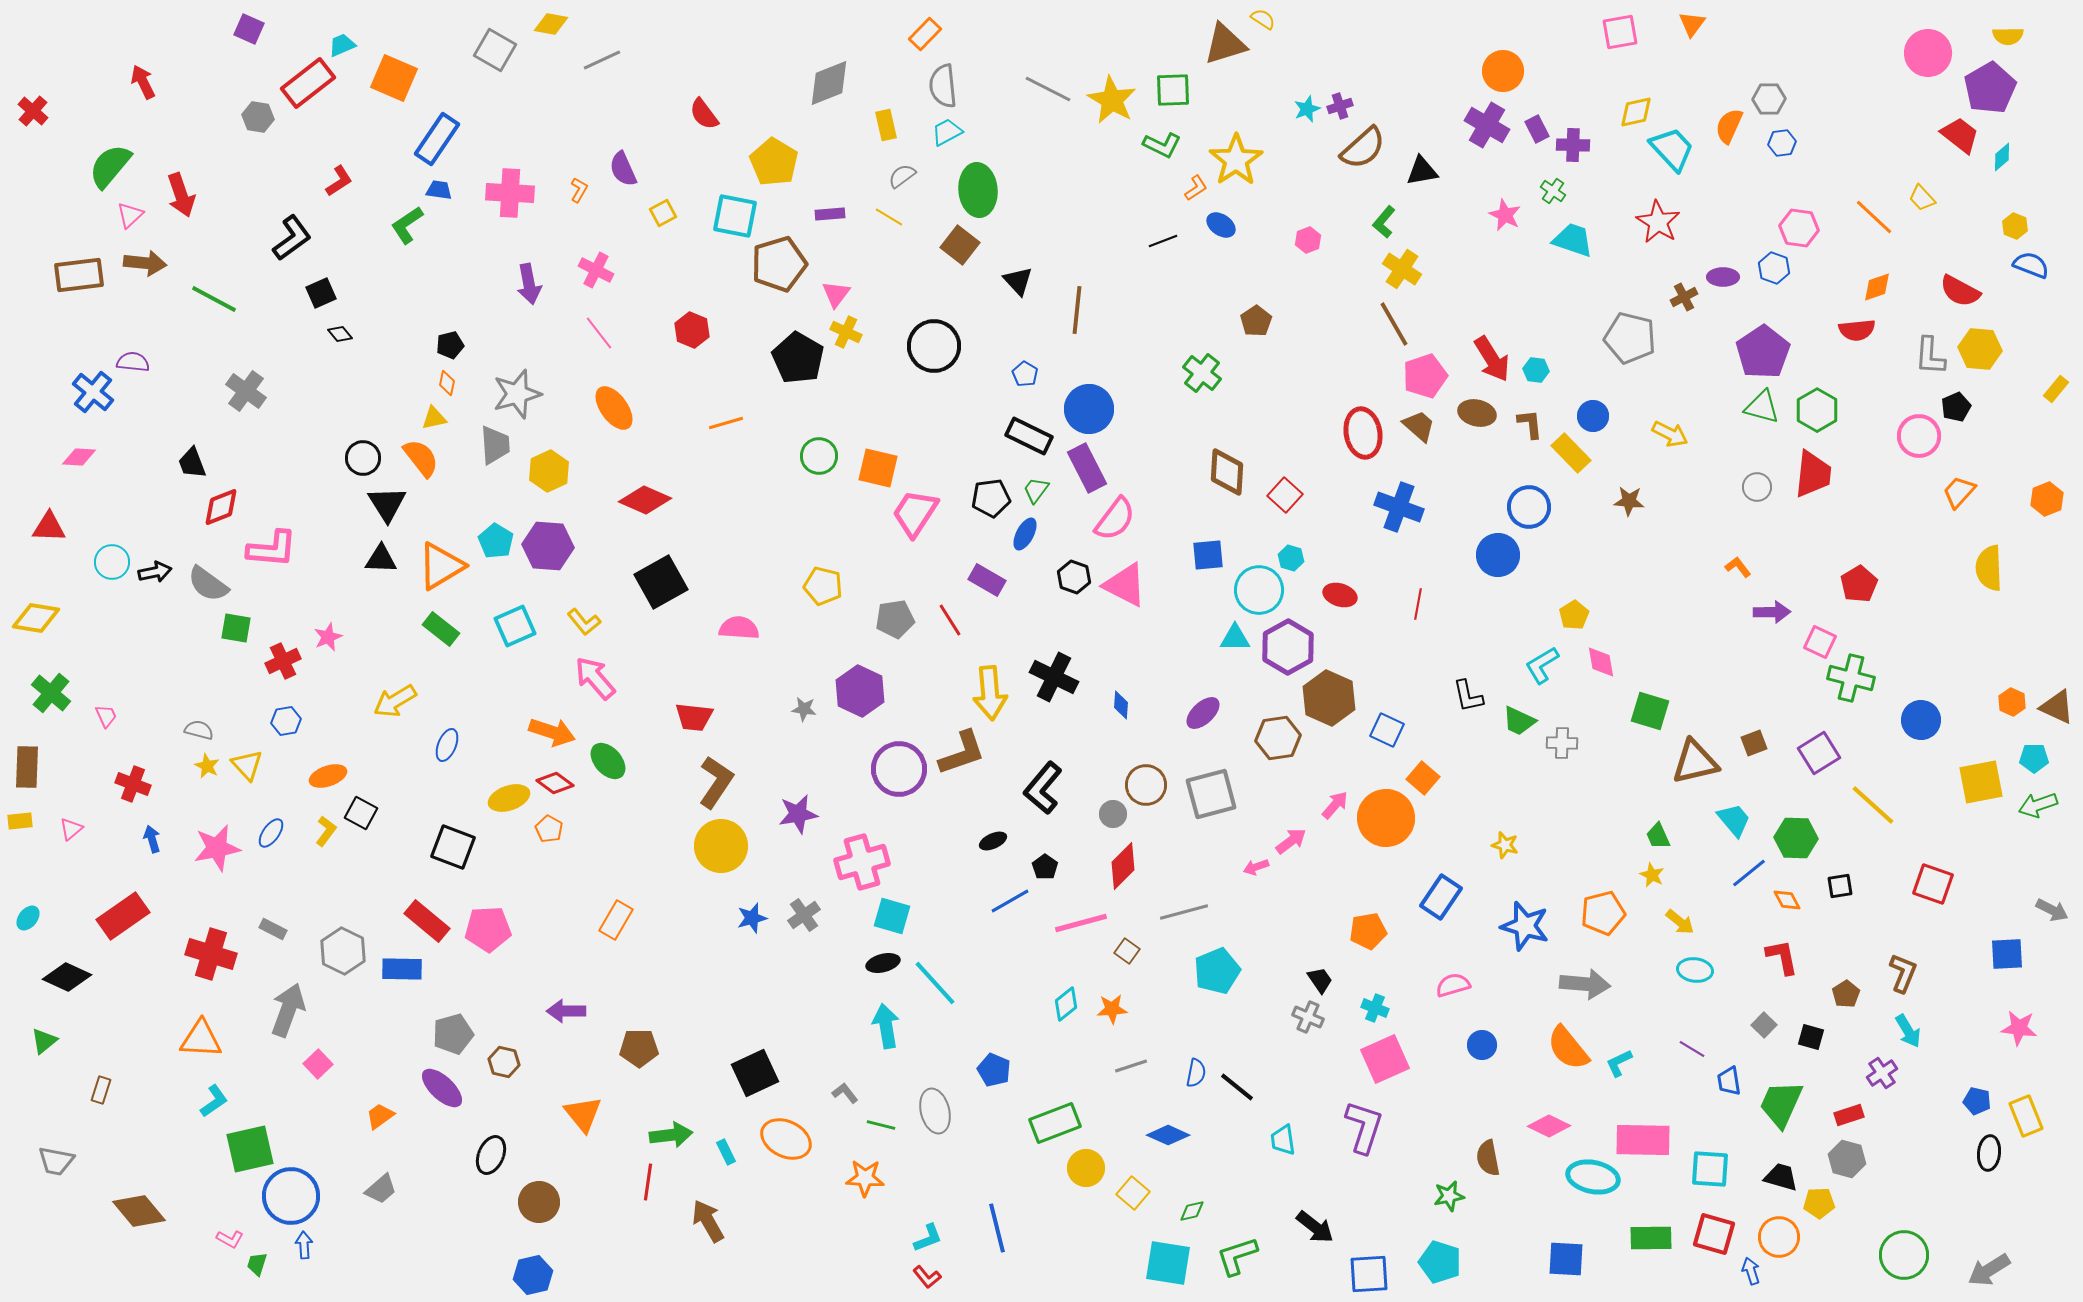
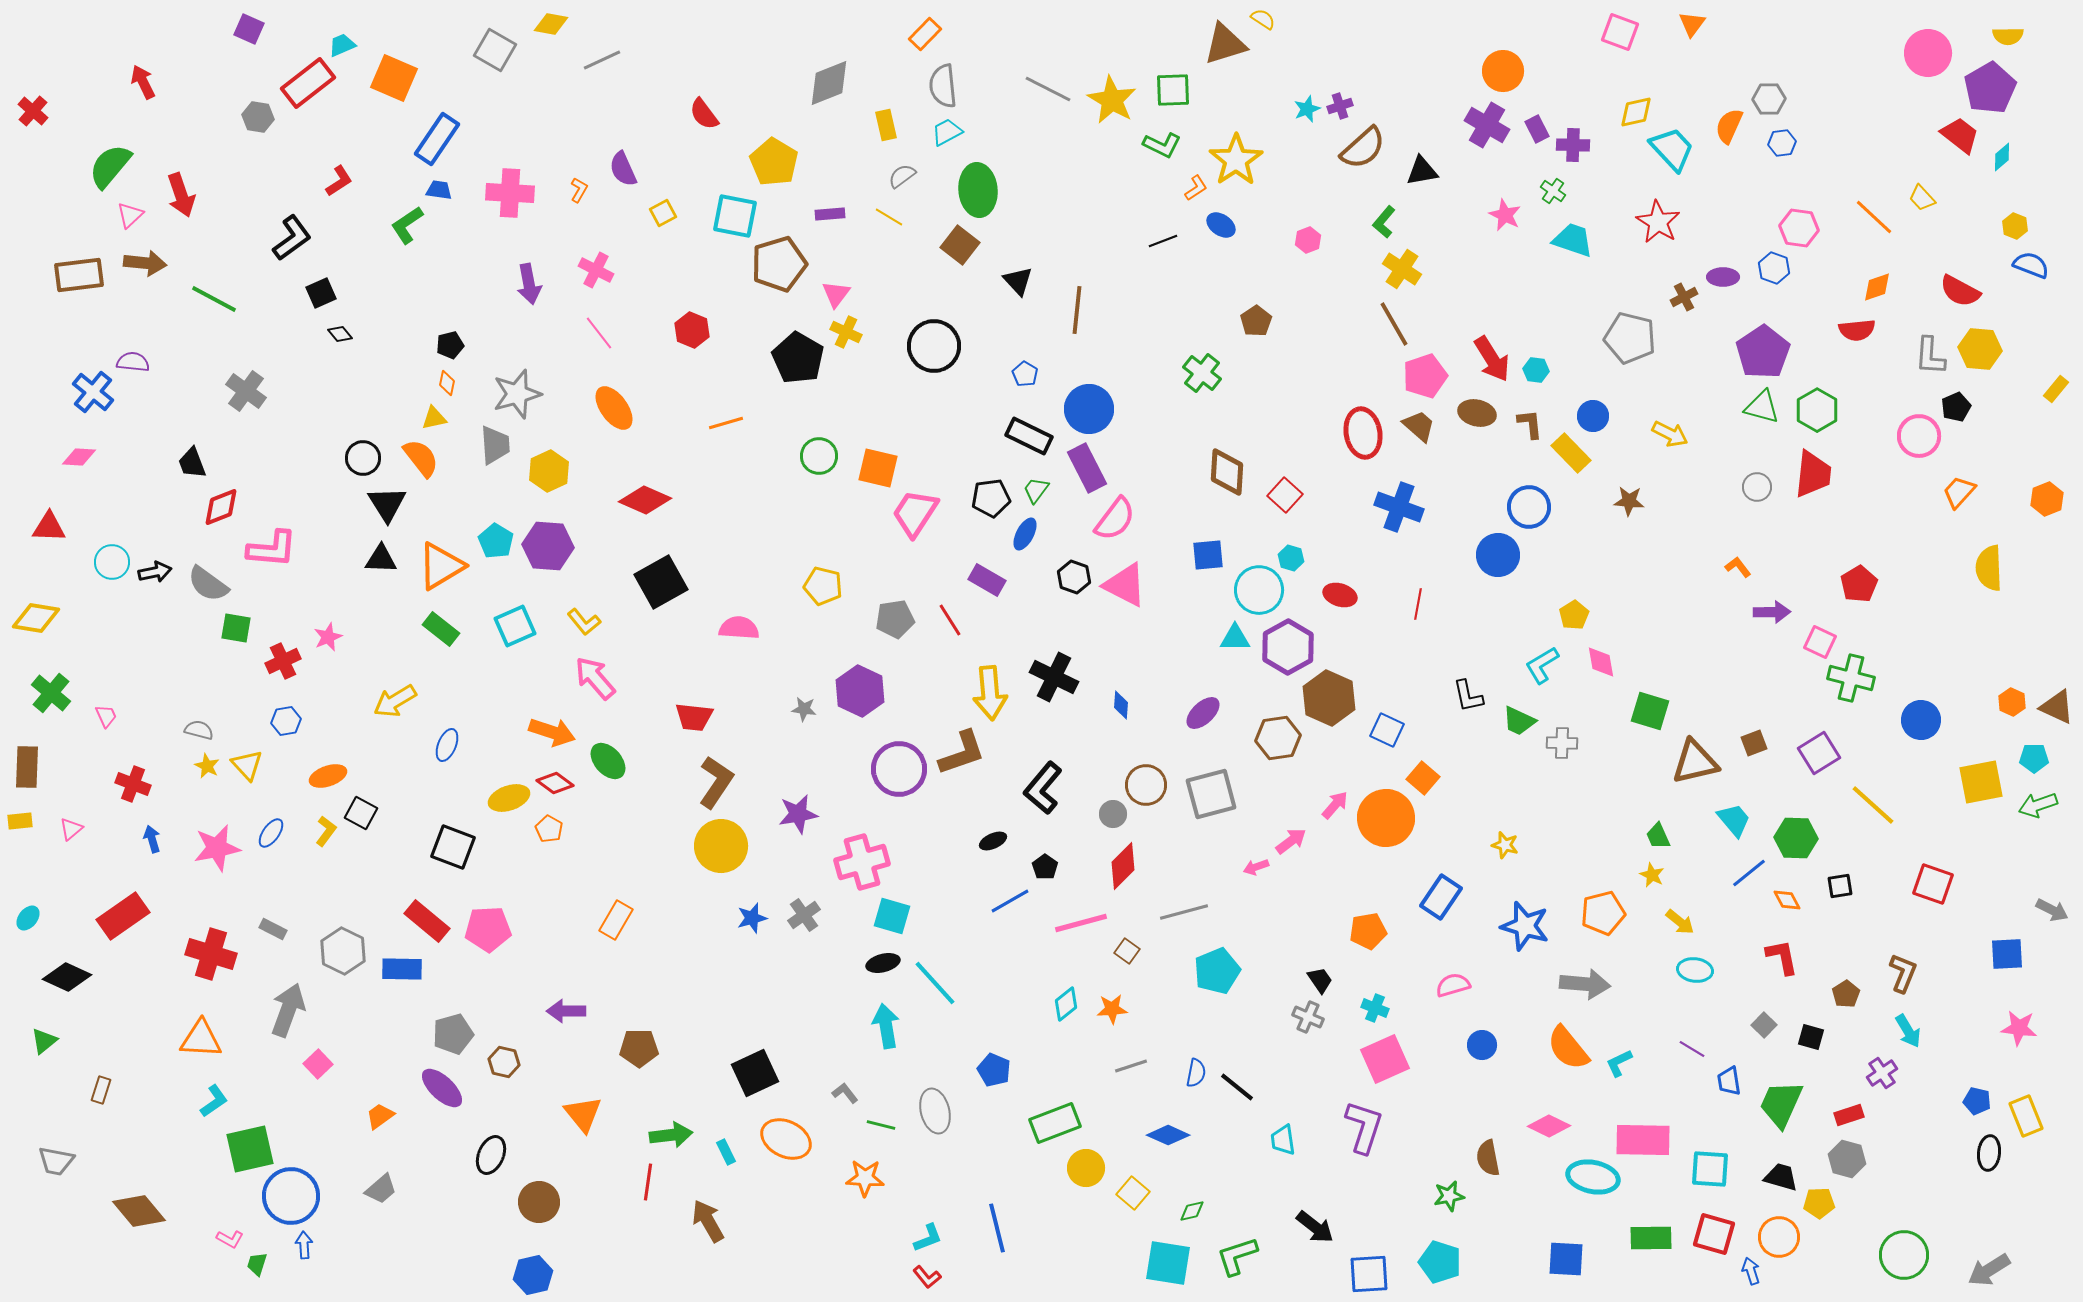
pink square at (1620, 32): rotated 30 degrees clockwise
